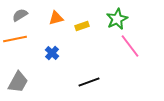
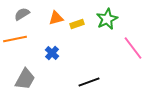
gray semicircle: moved 2 px right, 1 px up
green star: moved 10 px left
yellow rectangle: moved 5 px left, 2 px up
pink line: moved 3 px right, 2 px down
gray trapezoid: moved 7 px right, 3 px up
